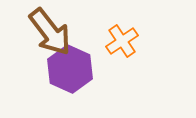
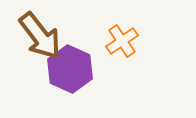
brown arrow: moved 10 px left, 4 px down
